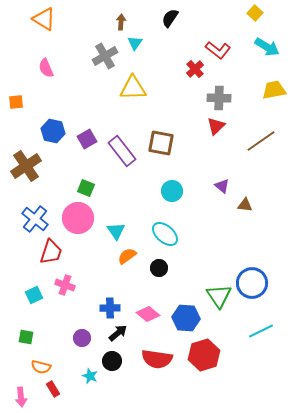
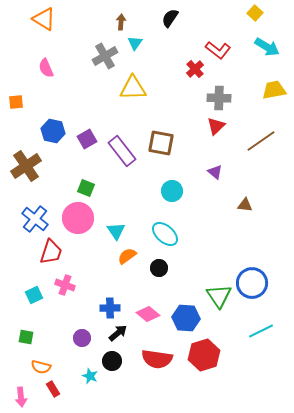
purple triangle at (222, 186): moved 7 px left, 14 px up
